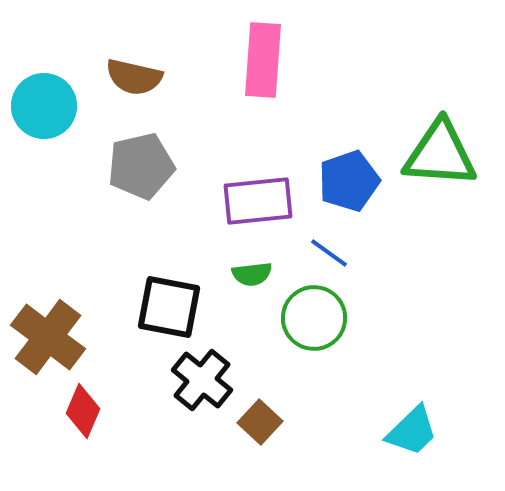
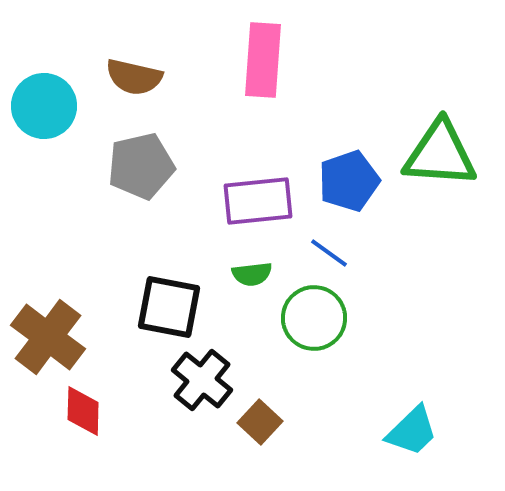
red diamond: rotated 22 degrees counterclockwise
